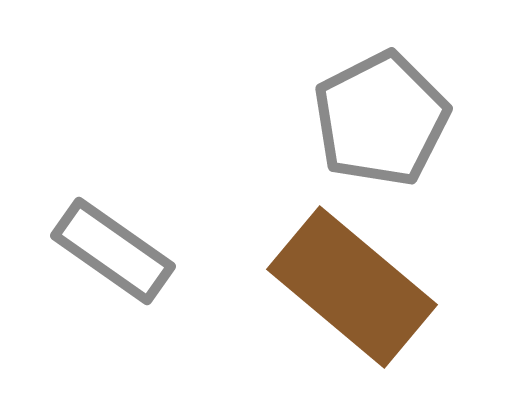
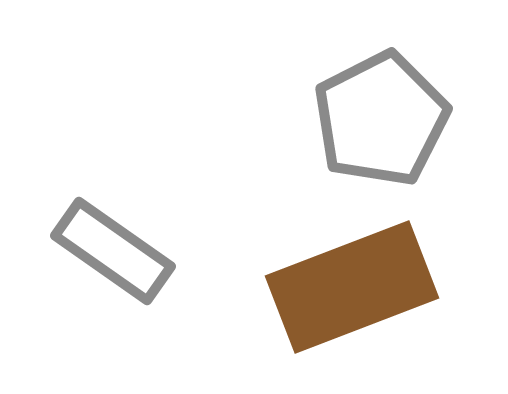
brown rectangle: rotated 61 degrees counterclockwise
